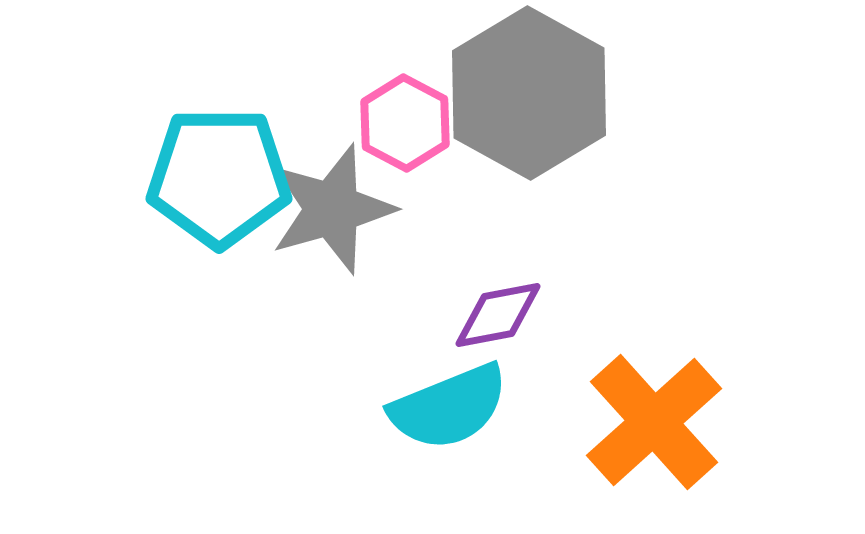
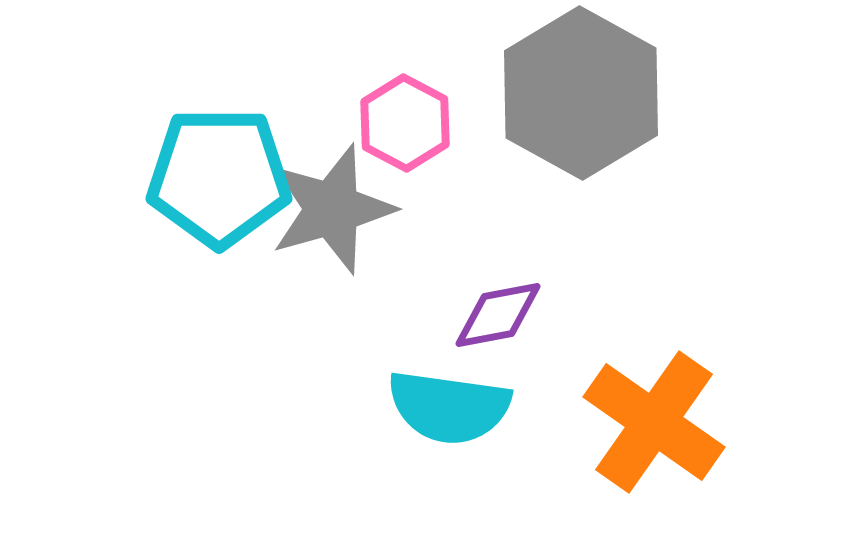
gray hexagon: moved 52 px right
cyan semicircle: rotated 30 degrees clockwise
orange cross: rotated 13 degrees counterclockwise
